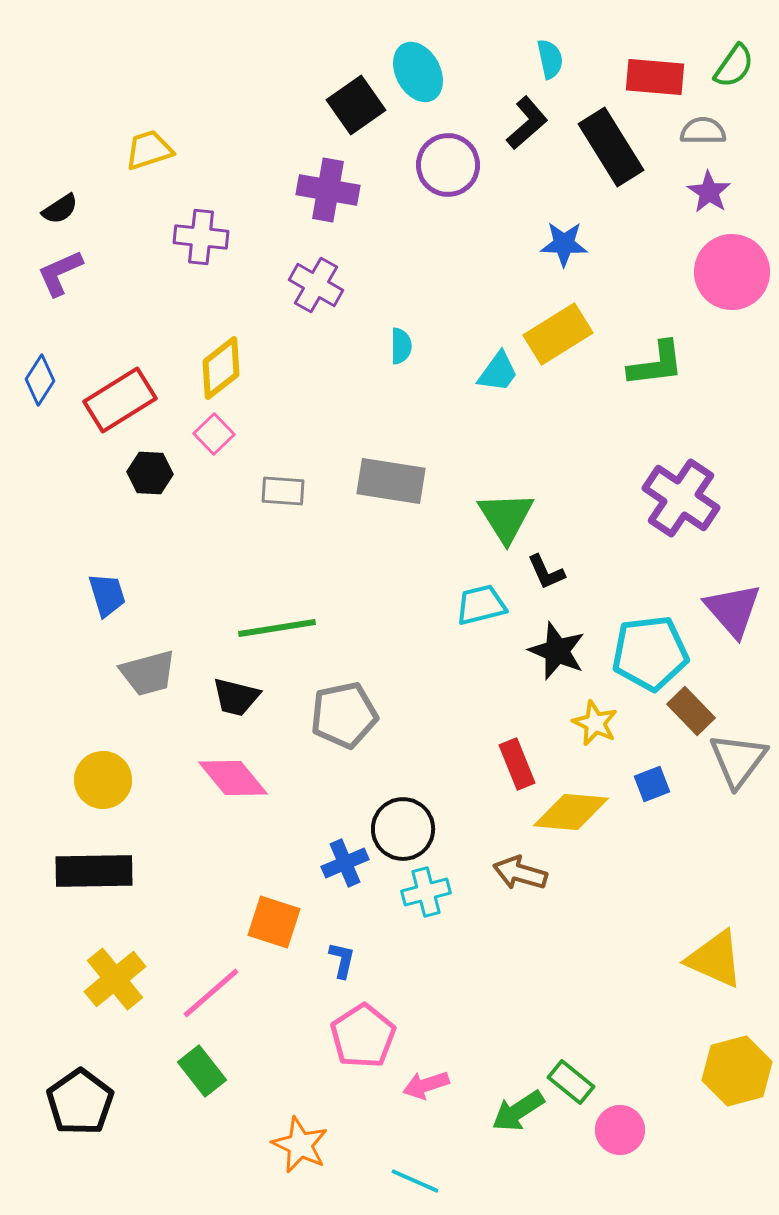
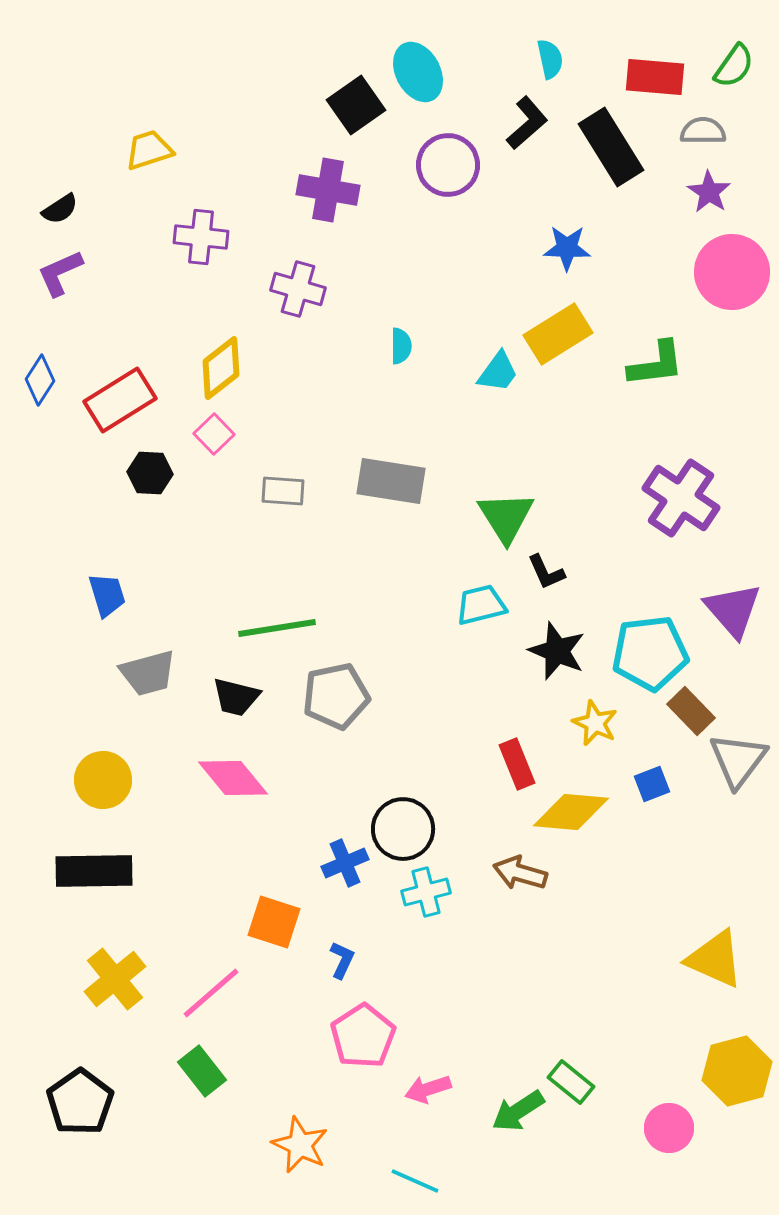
blue star at (564, 244): moved 3 px right, 4 px down
purple cross at (316, 285): moved 18 px left, 4 px down; rotated 14 degrees counterclockwise
gray pentagon at (344, 715): moved 8 px left, 19 px up
blue L-shape at (342, 960): rotated 12 degrees clockwise
pink arrow at (426, 1085): moved 2 px right, 4 px down
pink circle at (620, 1130): moved 49 px right, 2 px up
